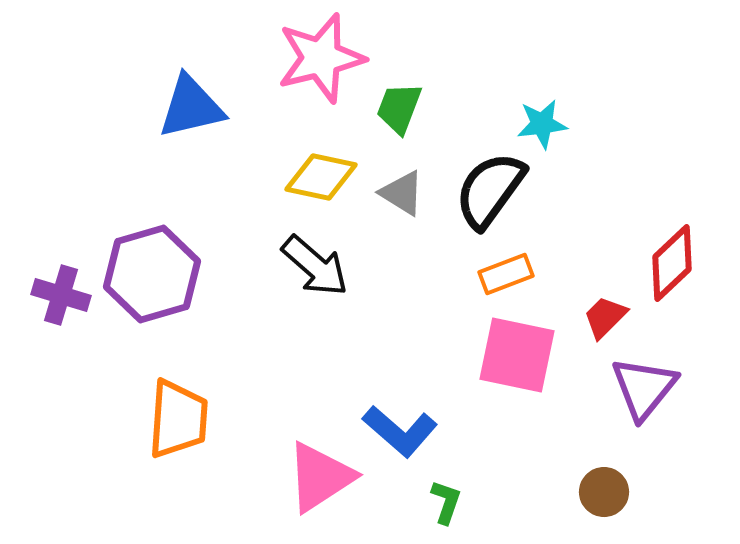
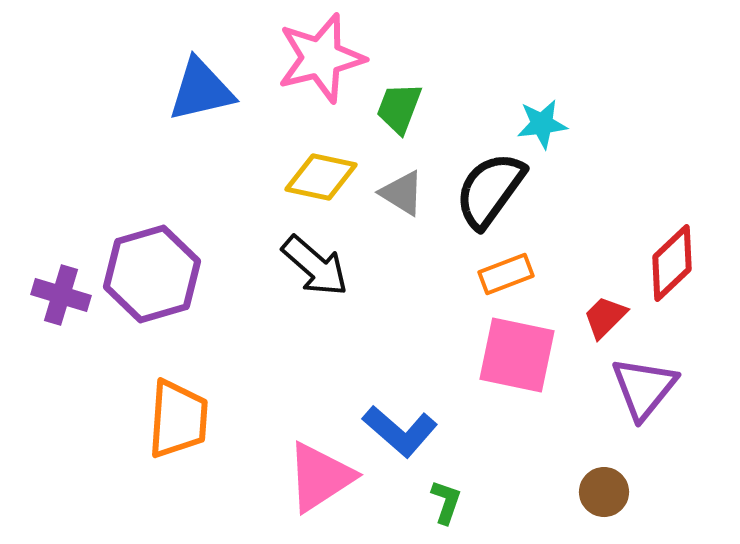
blue triangle: moved 10 px right, 17 px up
